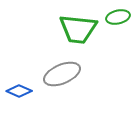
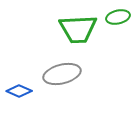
green trapezoid: rotated 9 degrees counterclockwise
gray ellipse: rotated 9 degrees clockwise
